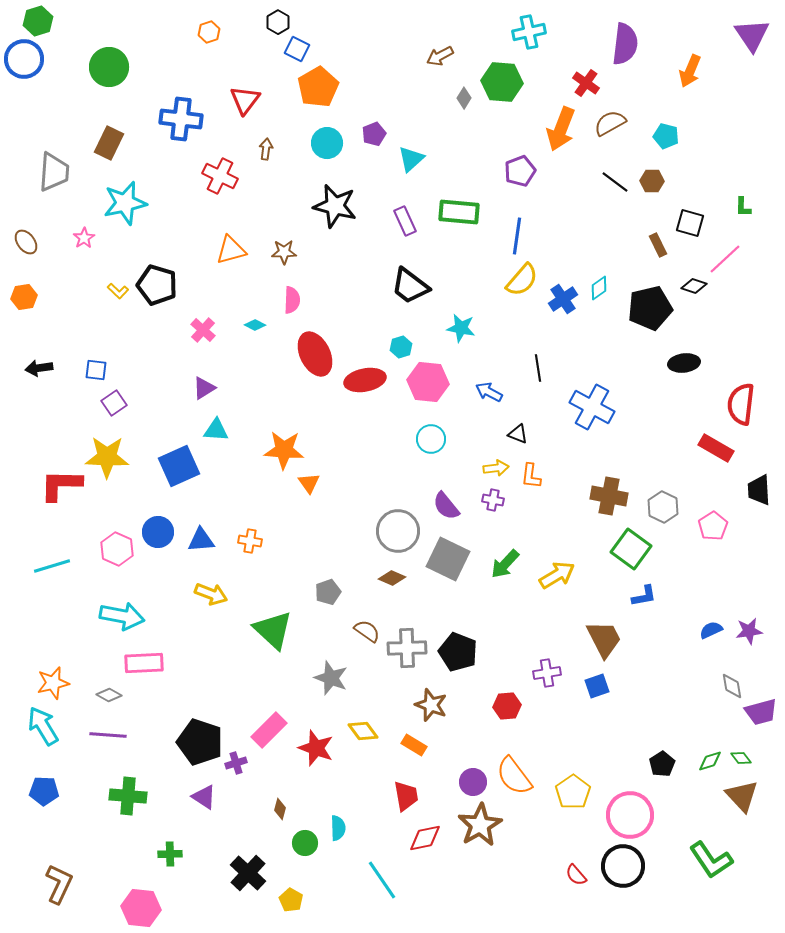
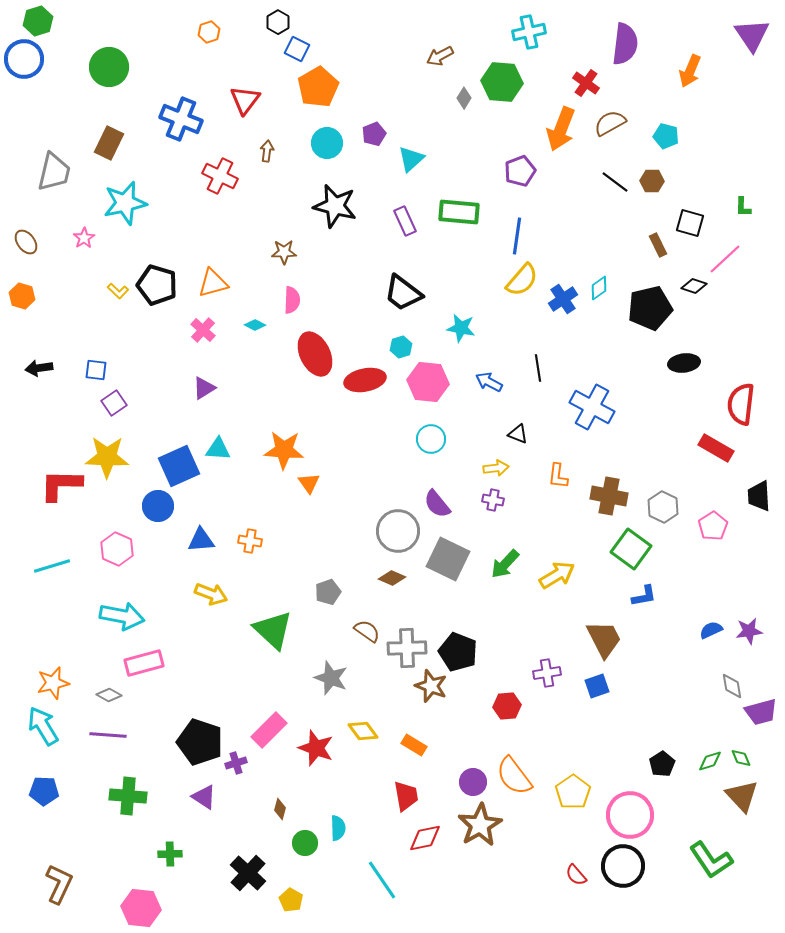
blue cross at (181, 119): rotated 15 degrees clockwise
brown arrow at (266, 149): moved 1 px right, 2 px down
gray trapezoid at (54, 172): rotated 9 degrees clockwise
orange triangle at (231, 250): moved 18 px left, 33 px down
black trapezoid at (410, 286): moved 7 px left, 7 px down
orange hexagon at (24, 297): moved 2 px left, 1 px up; rotated 25 degrees clockwise
blue arrow at (489, 392): moved 10 px up
cyan triangle at (216, 430): moved 2 px right, 19 px down
orange L-shape at (531, 476): moved 27 px right
black trapezoid at (759, 490): moved 6 px down
purple semicircle at (446, 506): moved 9 px left, 2 px up
blue circle at (158, 532): moved 26 px up
pink rectangle at (144, 663): rotated 12 degrees counterclockwise
brown star at (431, 705): moved 19 px up
green diamond at (741, 758): rotated 15 degrees clockwise
